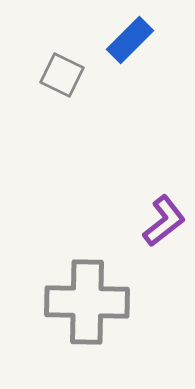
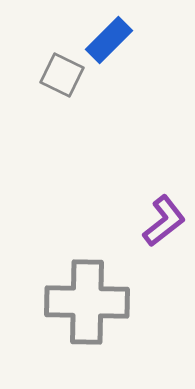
blue rectangle: moved 21 px left
